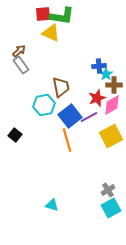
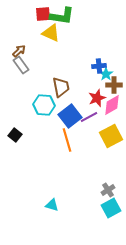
cyan hexagon: rotated 15 degrees clockwise
